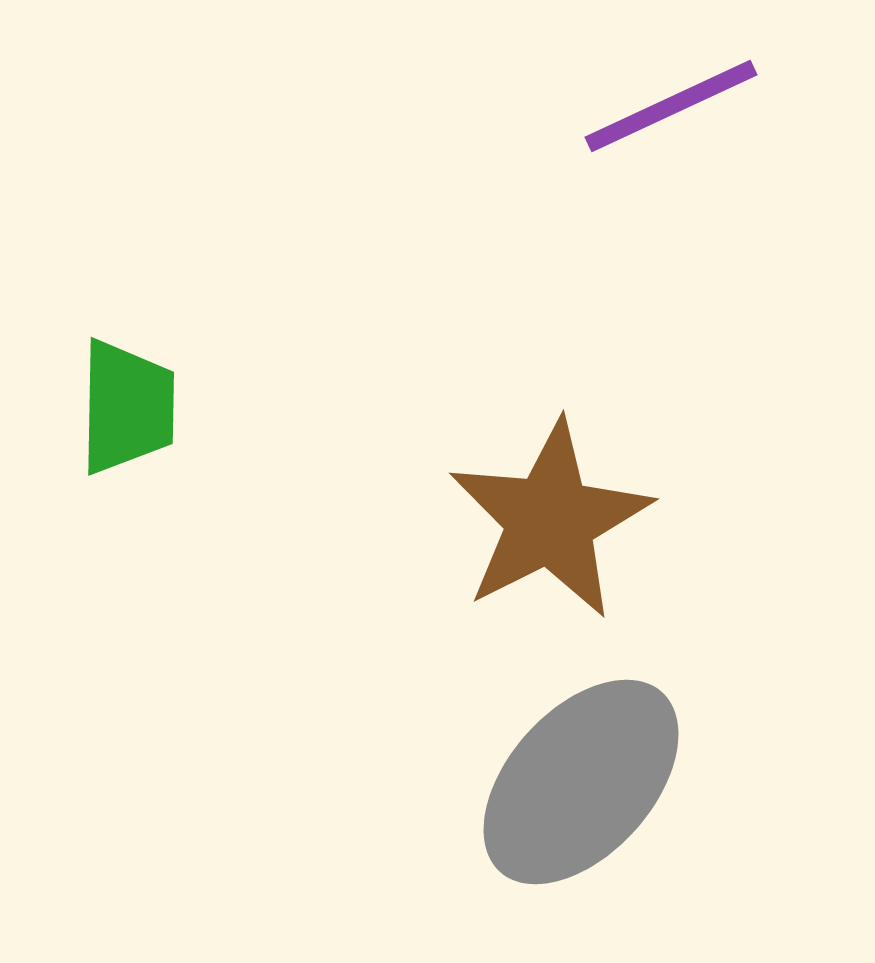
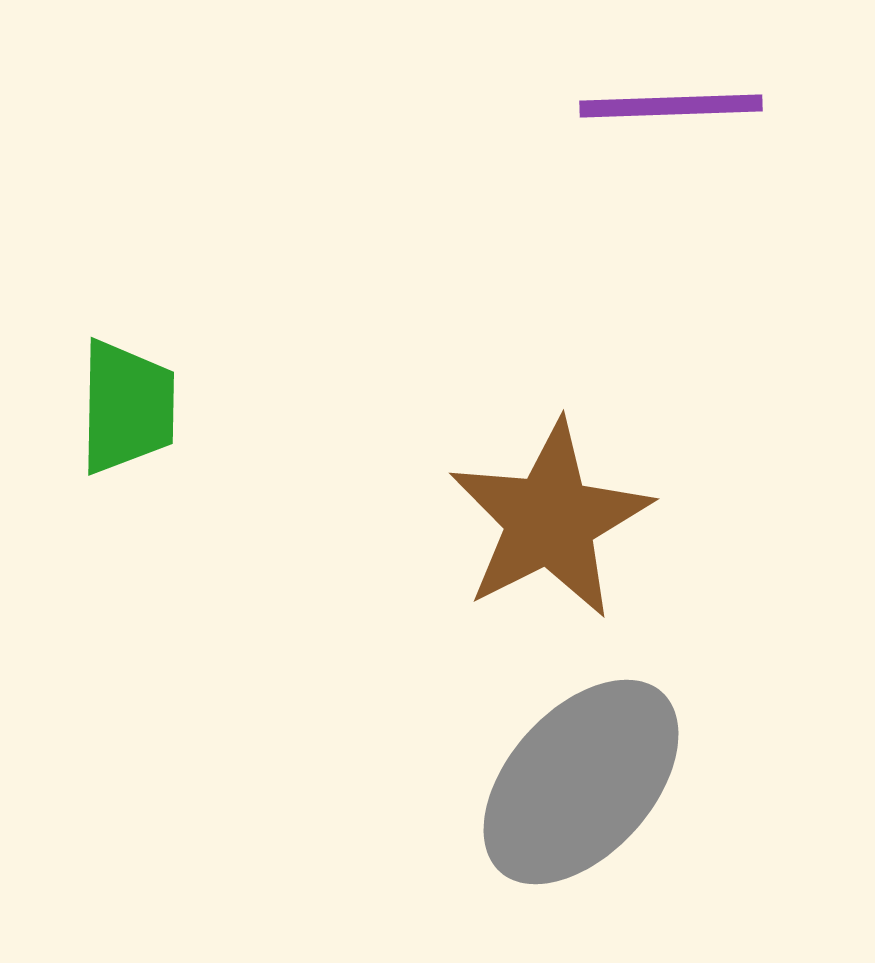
purple line: rotated 23 degrees clockwise
